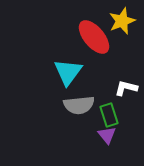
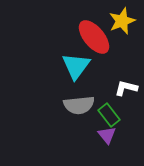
cyan triangle: moved 8 px right, 6 px up
green rectangle: rotated 20 degrees counterclockwise
